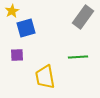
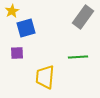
purple square: moved 2 px up
yellow trapezoid: rotated 15 degrees clockwise
